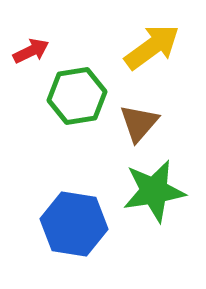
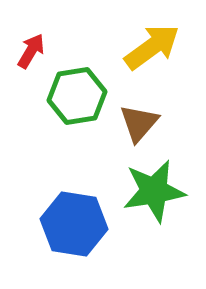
red arrow: rotated 33 degrees counterclockwise
